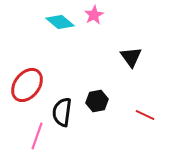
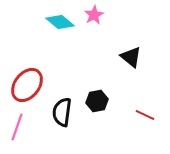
black triangle: rotated 15 degrees counterclockwise
pink line: moved 20 px left, 9 px up
